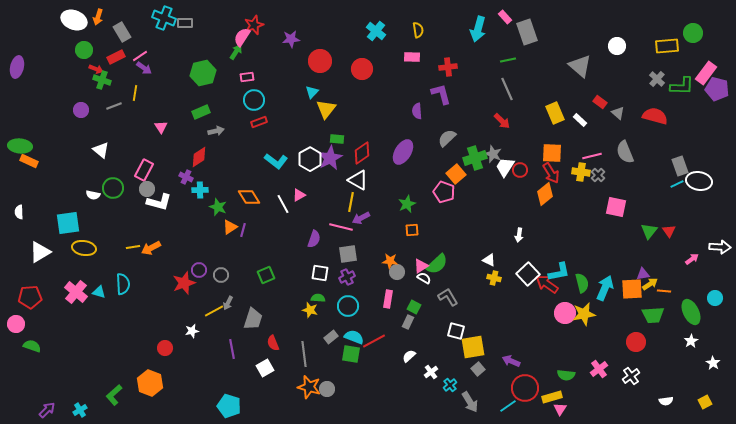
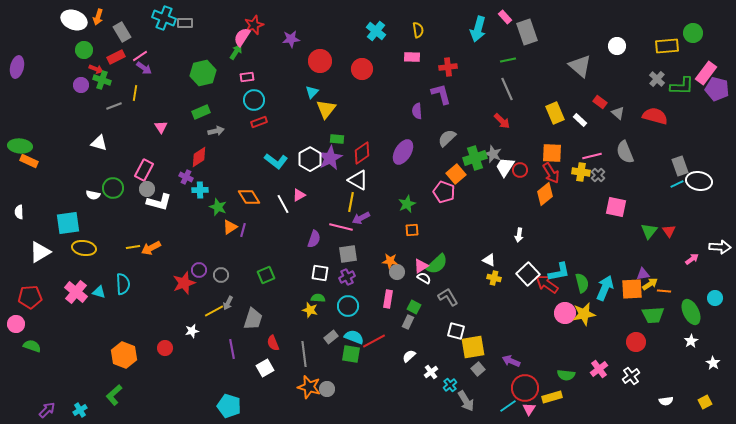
purple circle at (81, 110): moved 25 px up
white triangle at (101, 150): moved 2 px left, 7 px up; rotated 24 degrees counterclockwise
orange hexagon at (150, 383): moved 26 px left, 28 px up
gray arrow at (470, 402): moved 4 px left, 1 px up
pink triangle at (560, 409): moved 31 px left
